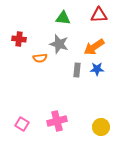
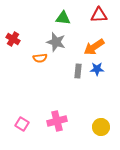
red cross: moved 6 px left; rotated 24 degrees clockwise
gray star: moved 3 px left, 2 px up
gray rectangle: moved 1 px right, 1 px down
